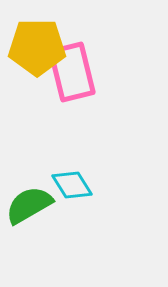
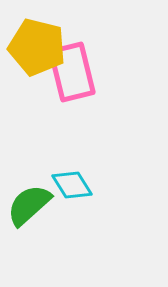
yellow pentagon: rotated 14 degrees clockwise
green semicircle: rotated 12 degrees counterclockwise
